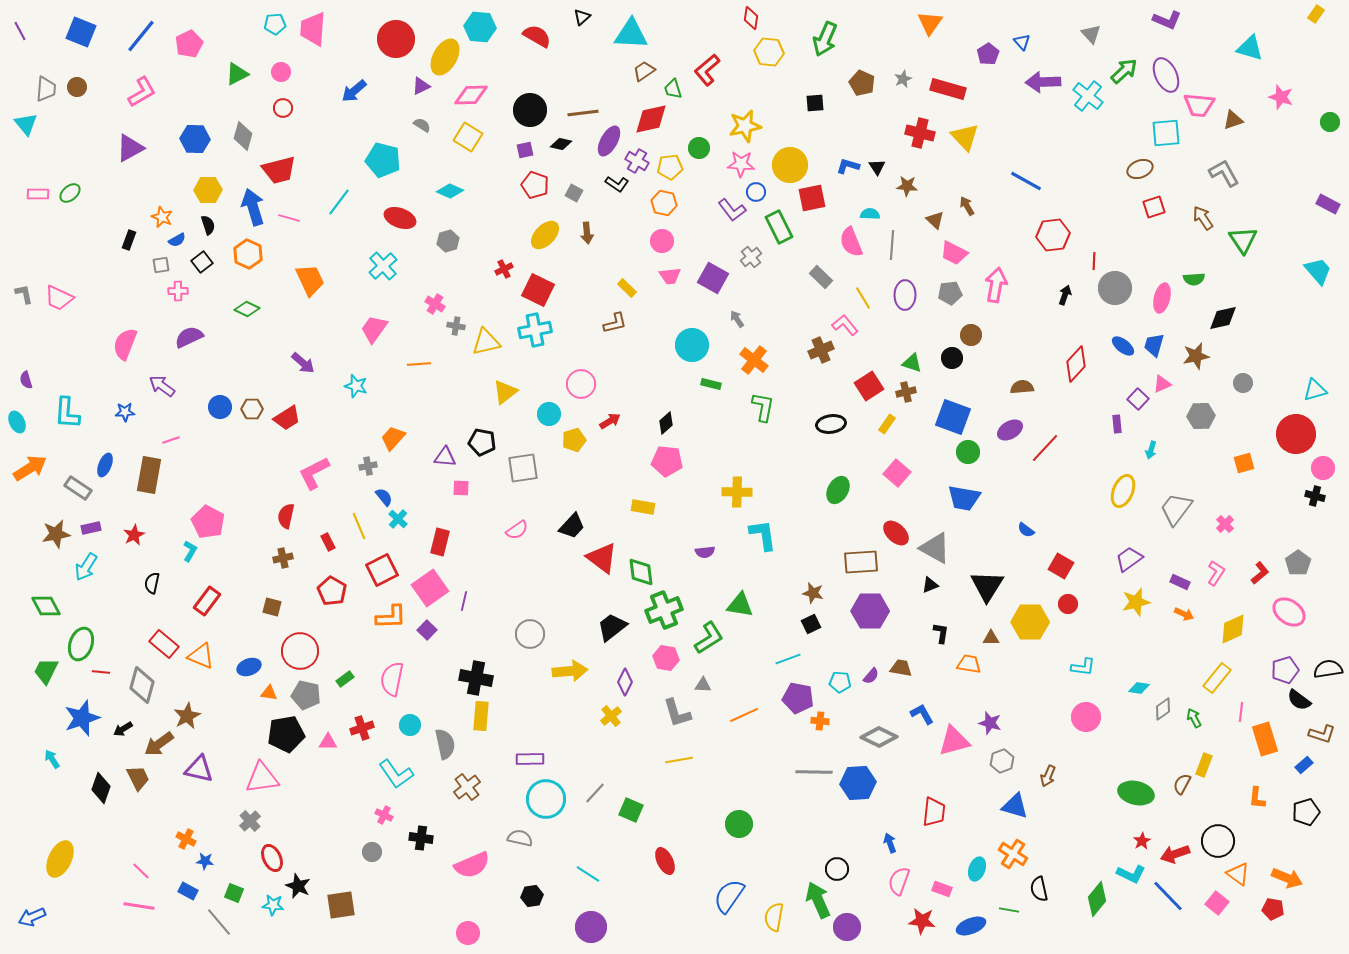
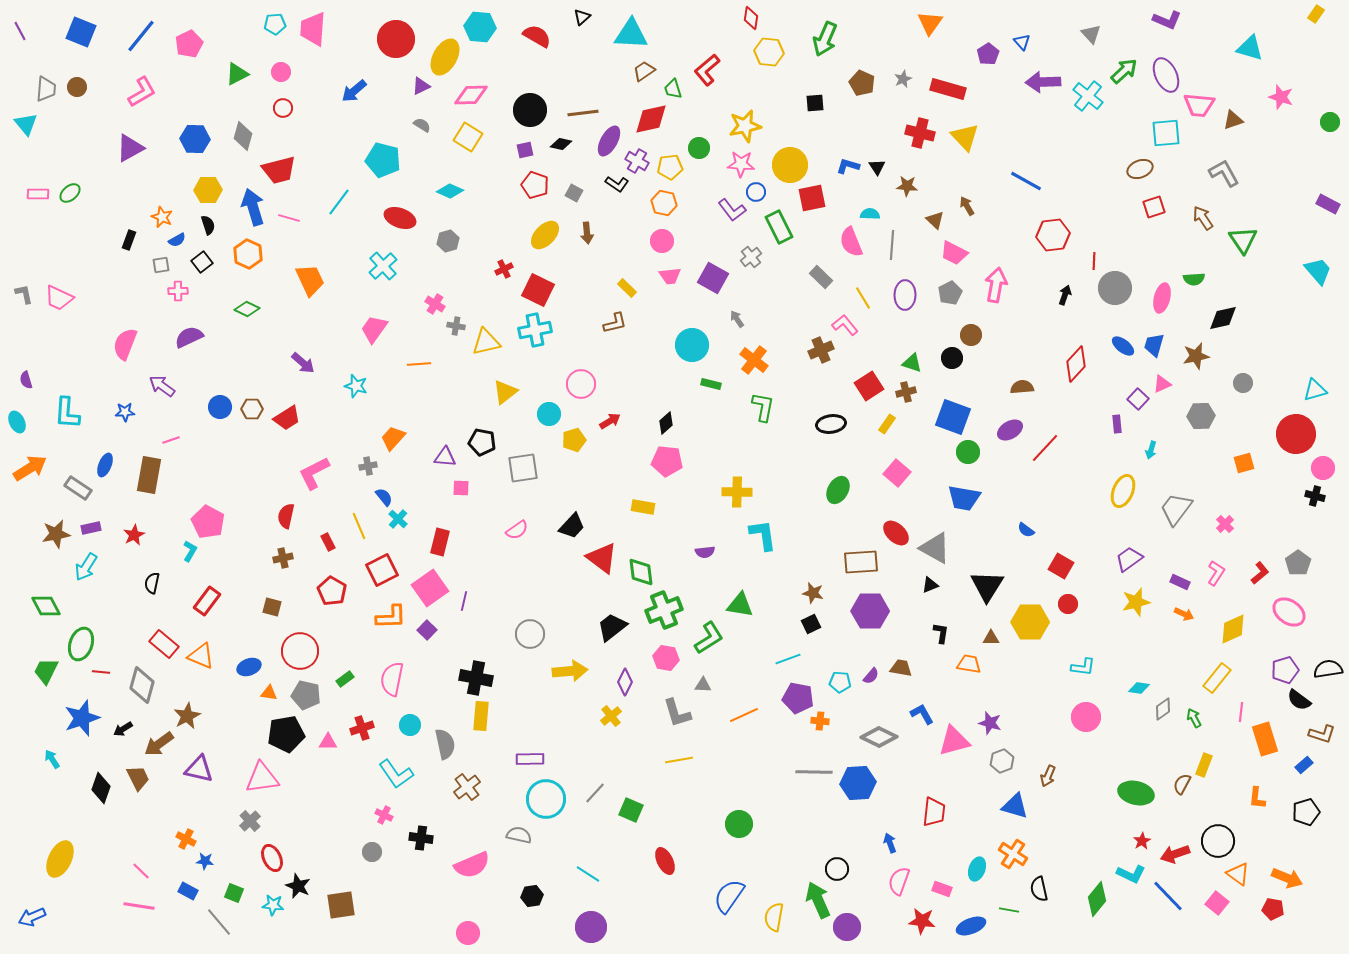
gray pentagon at (950, 293): rotated 20 degrees counterclockwise
gray semicircle at (520, 838): moved 1 px left, 3 px up
